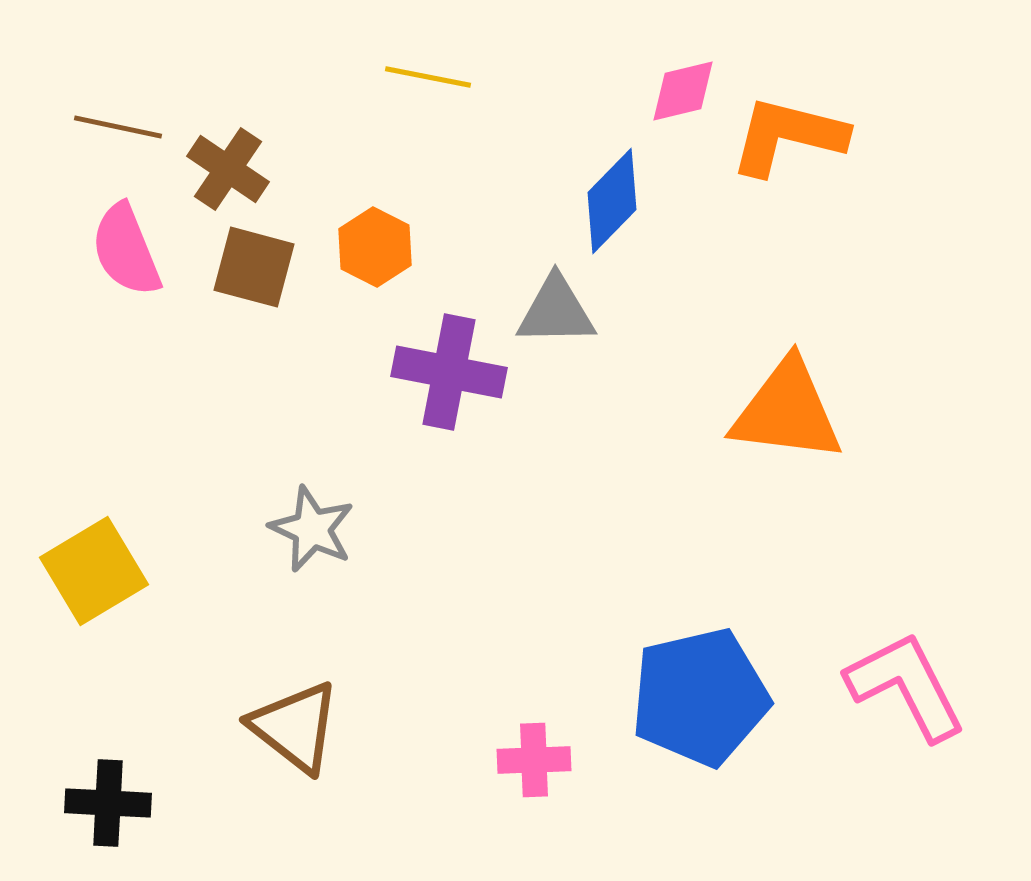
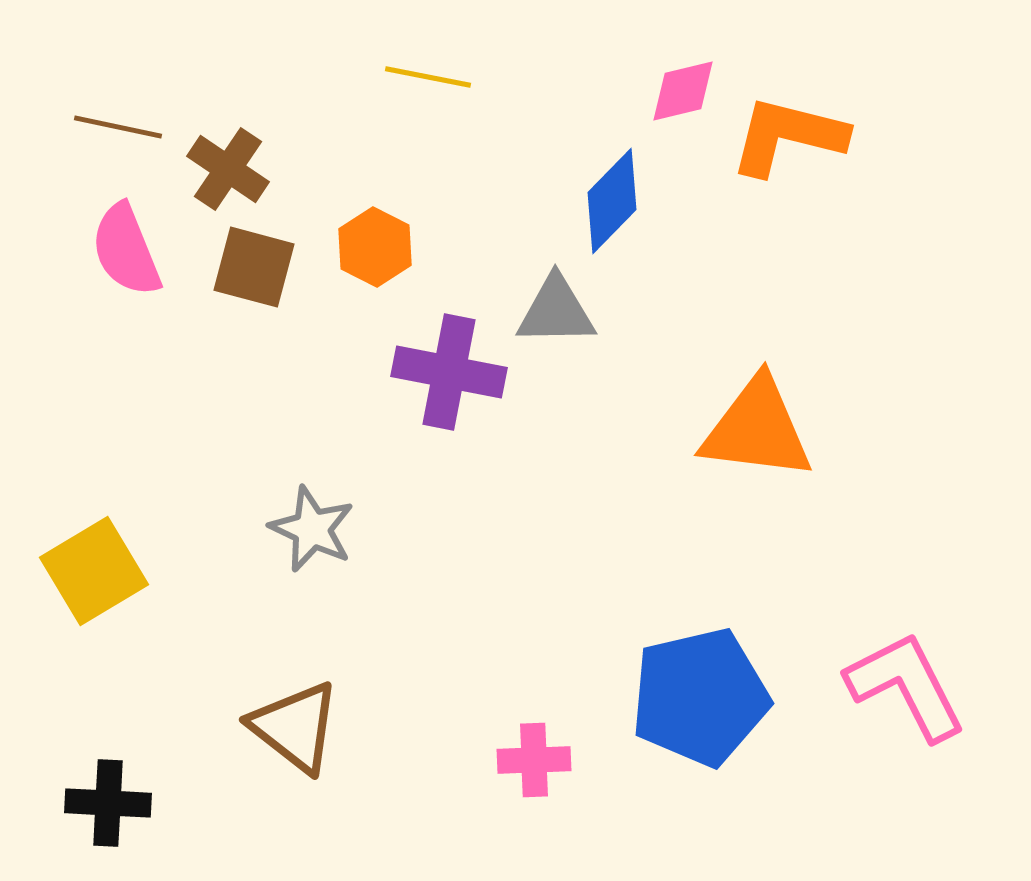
orange triangle: moved 30 px left, 18 px down
